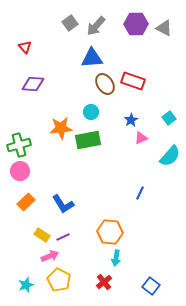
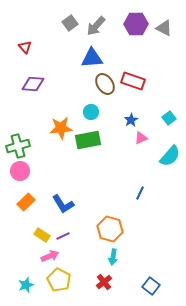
green cross: moved 1 px left, 1 px down
orange hexagon: moved 3 px up; rotated 10 degrees clockwise
purple line: moved 1 px up
cyan arrow: moved 3 px left, 1 px up
